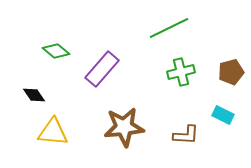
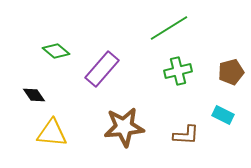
green line: rotated 6 degrees counterclockwise
green cross: moved 3 px left, 1 px up
yellow triangle: moved 1 px left, 1 px down
